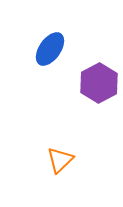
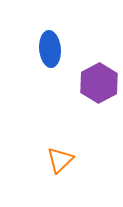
blue ellipse: rotated 40 degrees counterclockwise
